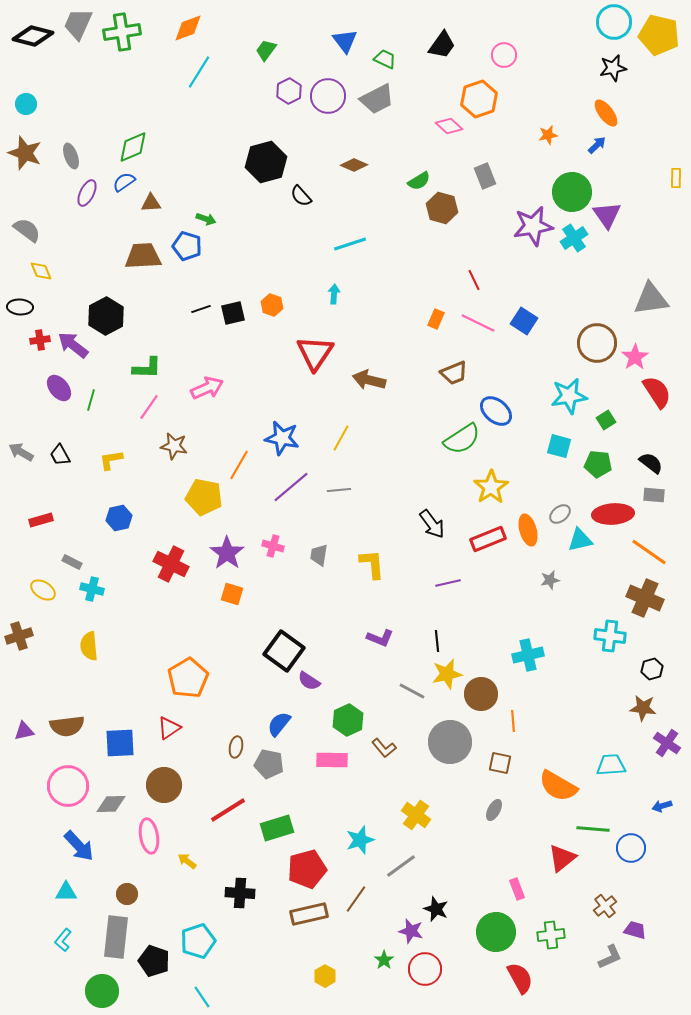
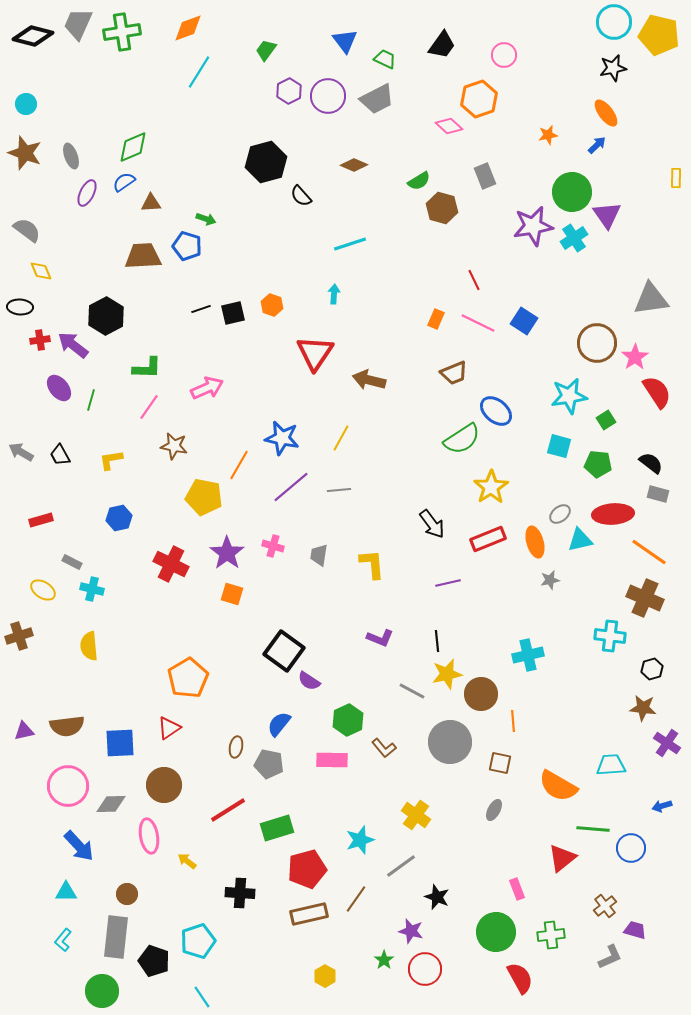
gray rectangle at (654, 495): moved 4 px right, 1 px up; rotated 10 degrees clockwise
orange ellipse at (528, 530): moved 7 px right, 12 px down
black star at (436, 909): moved 1 px right, 12 px up
